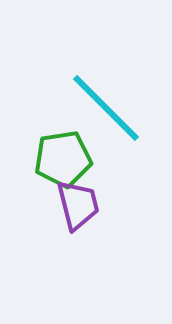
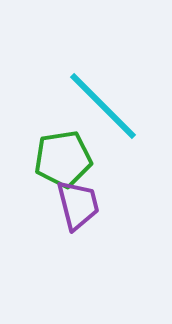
cyan line: moved 3 px left, 2 px up
